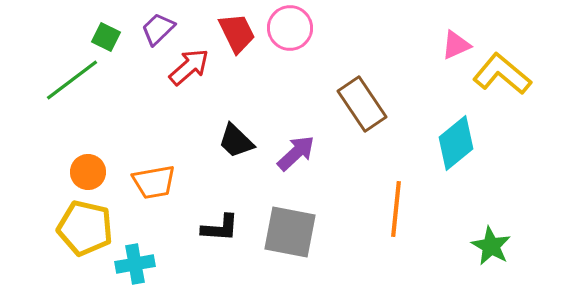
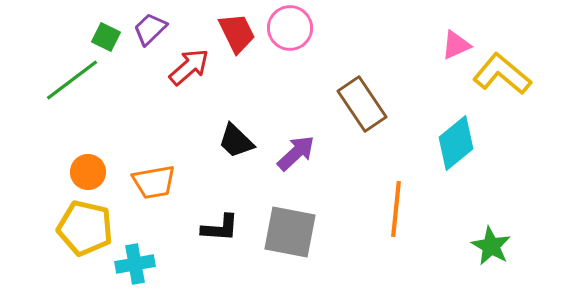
purple trapezoid: moved 8 px left
